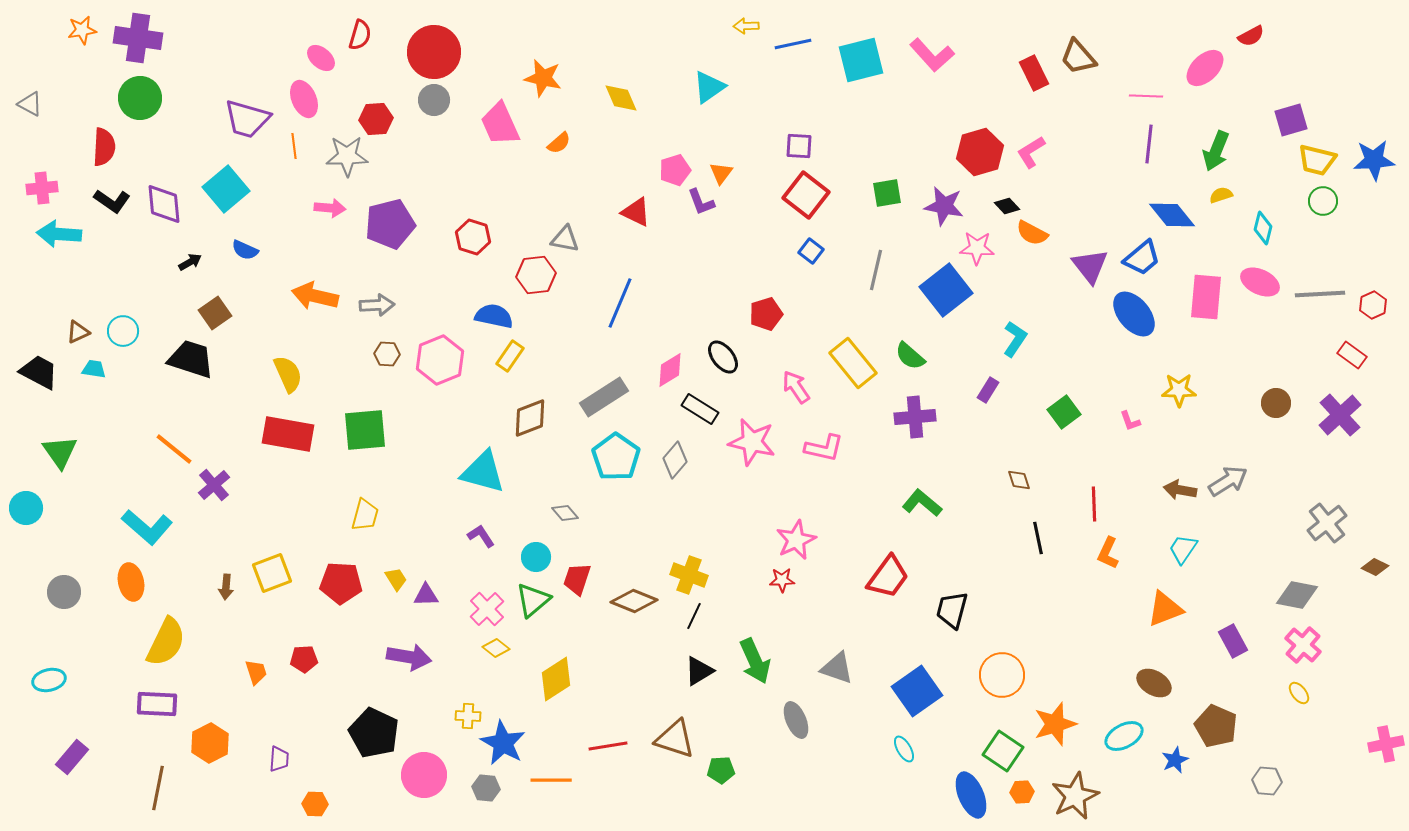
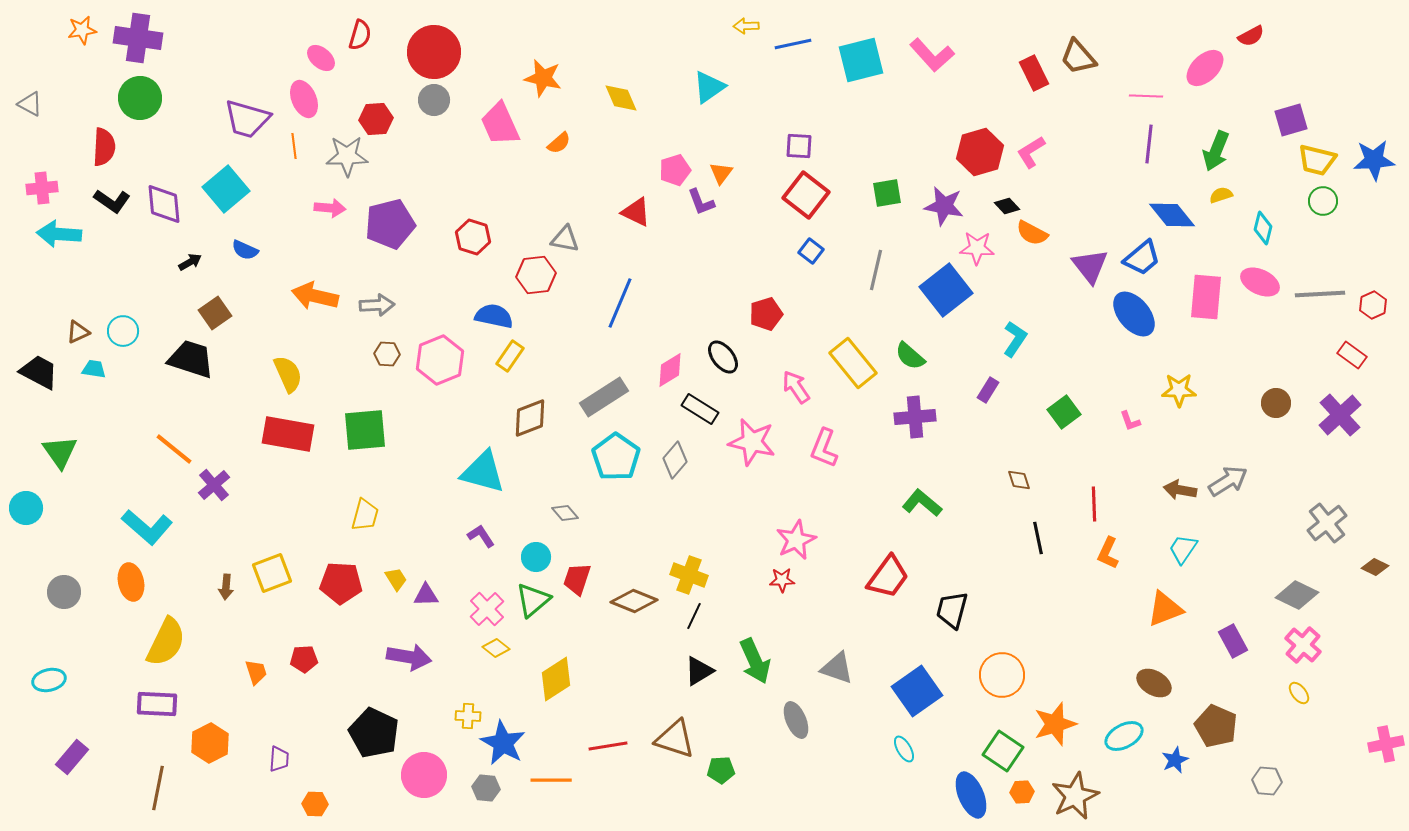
pink L-shape at (824, 448): rotated 99 degrees clockwise
gray diamond at (1297, 595): rotated 15 degrees clockwise
